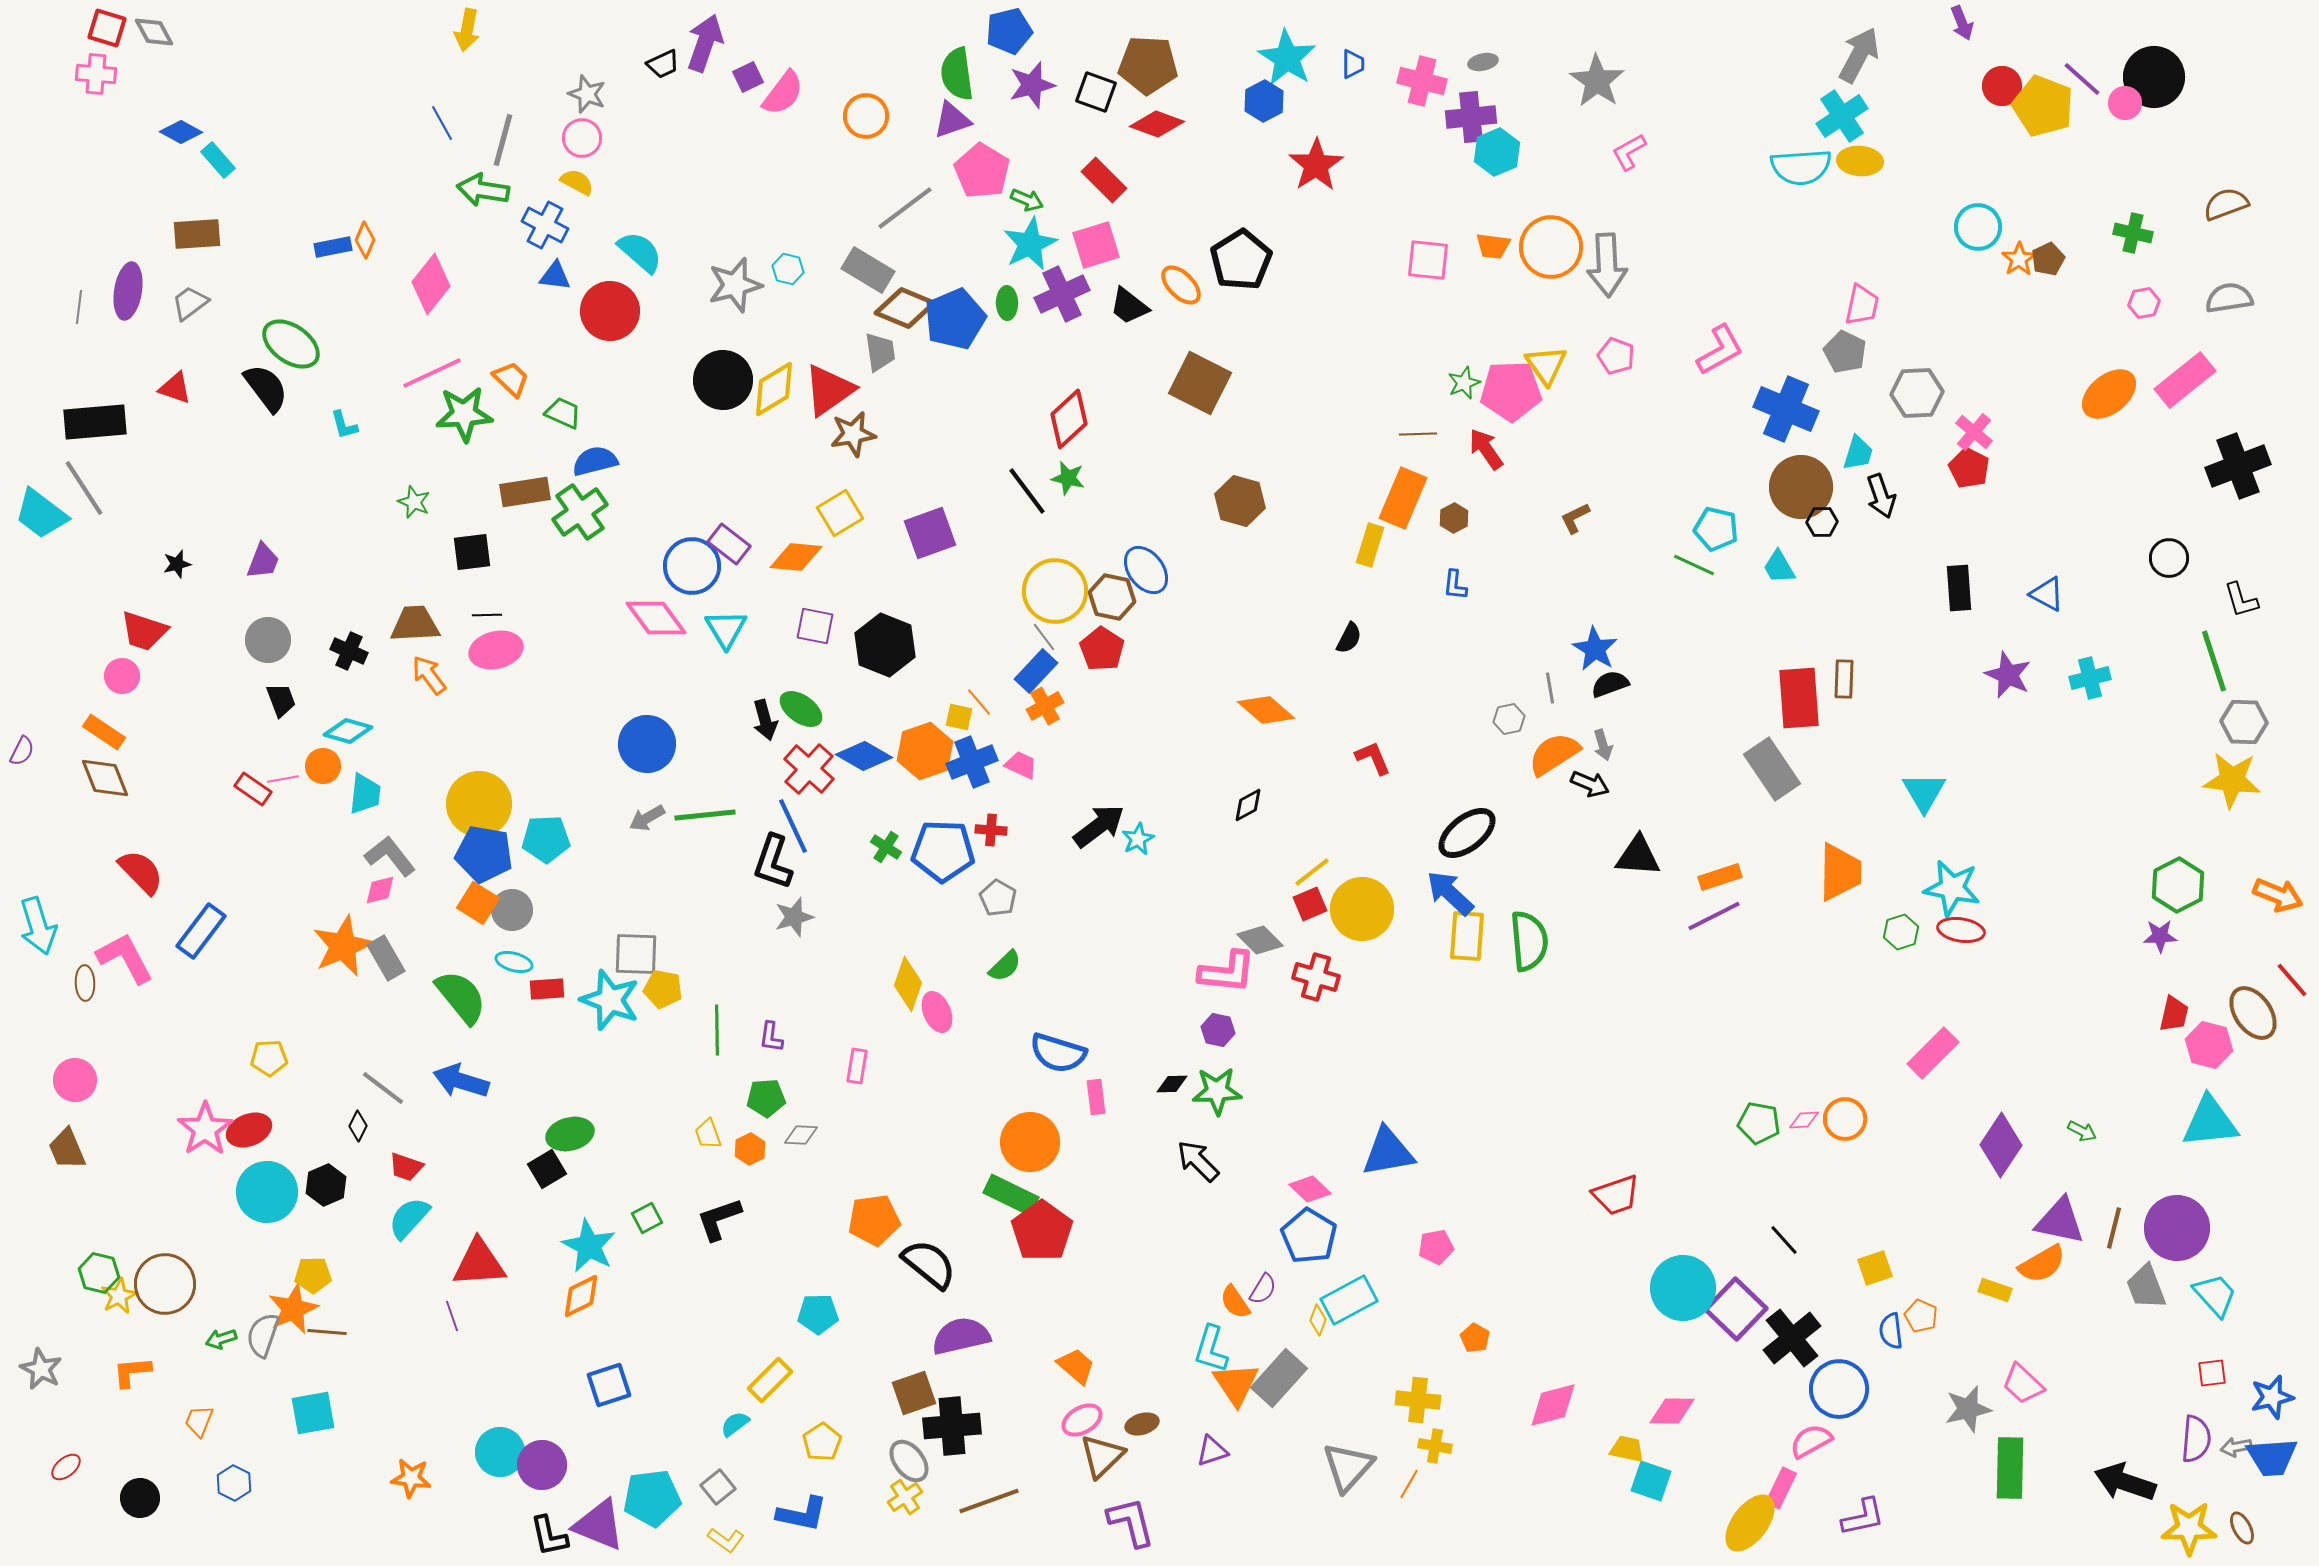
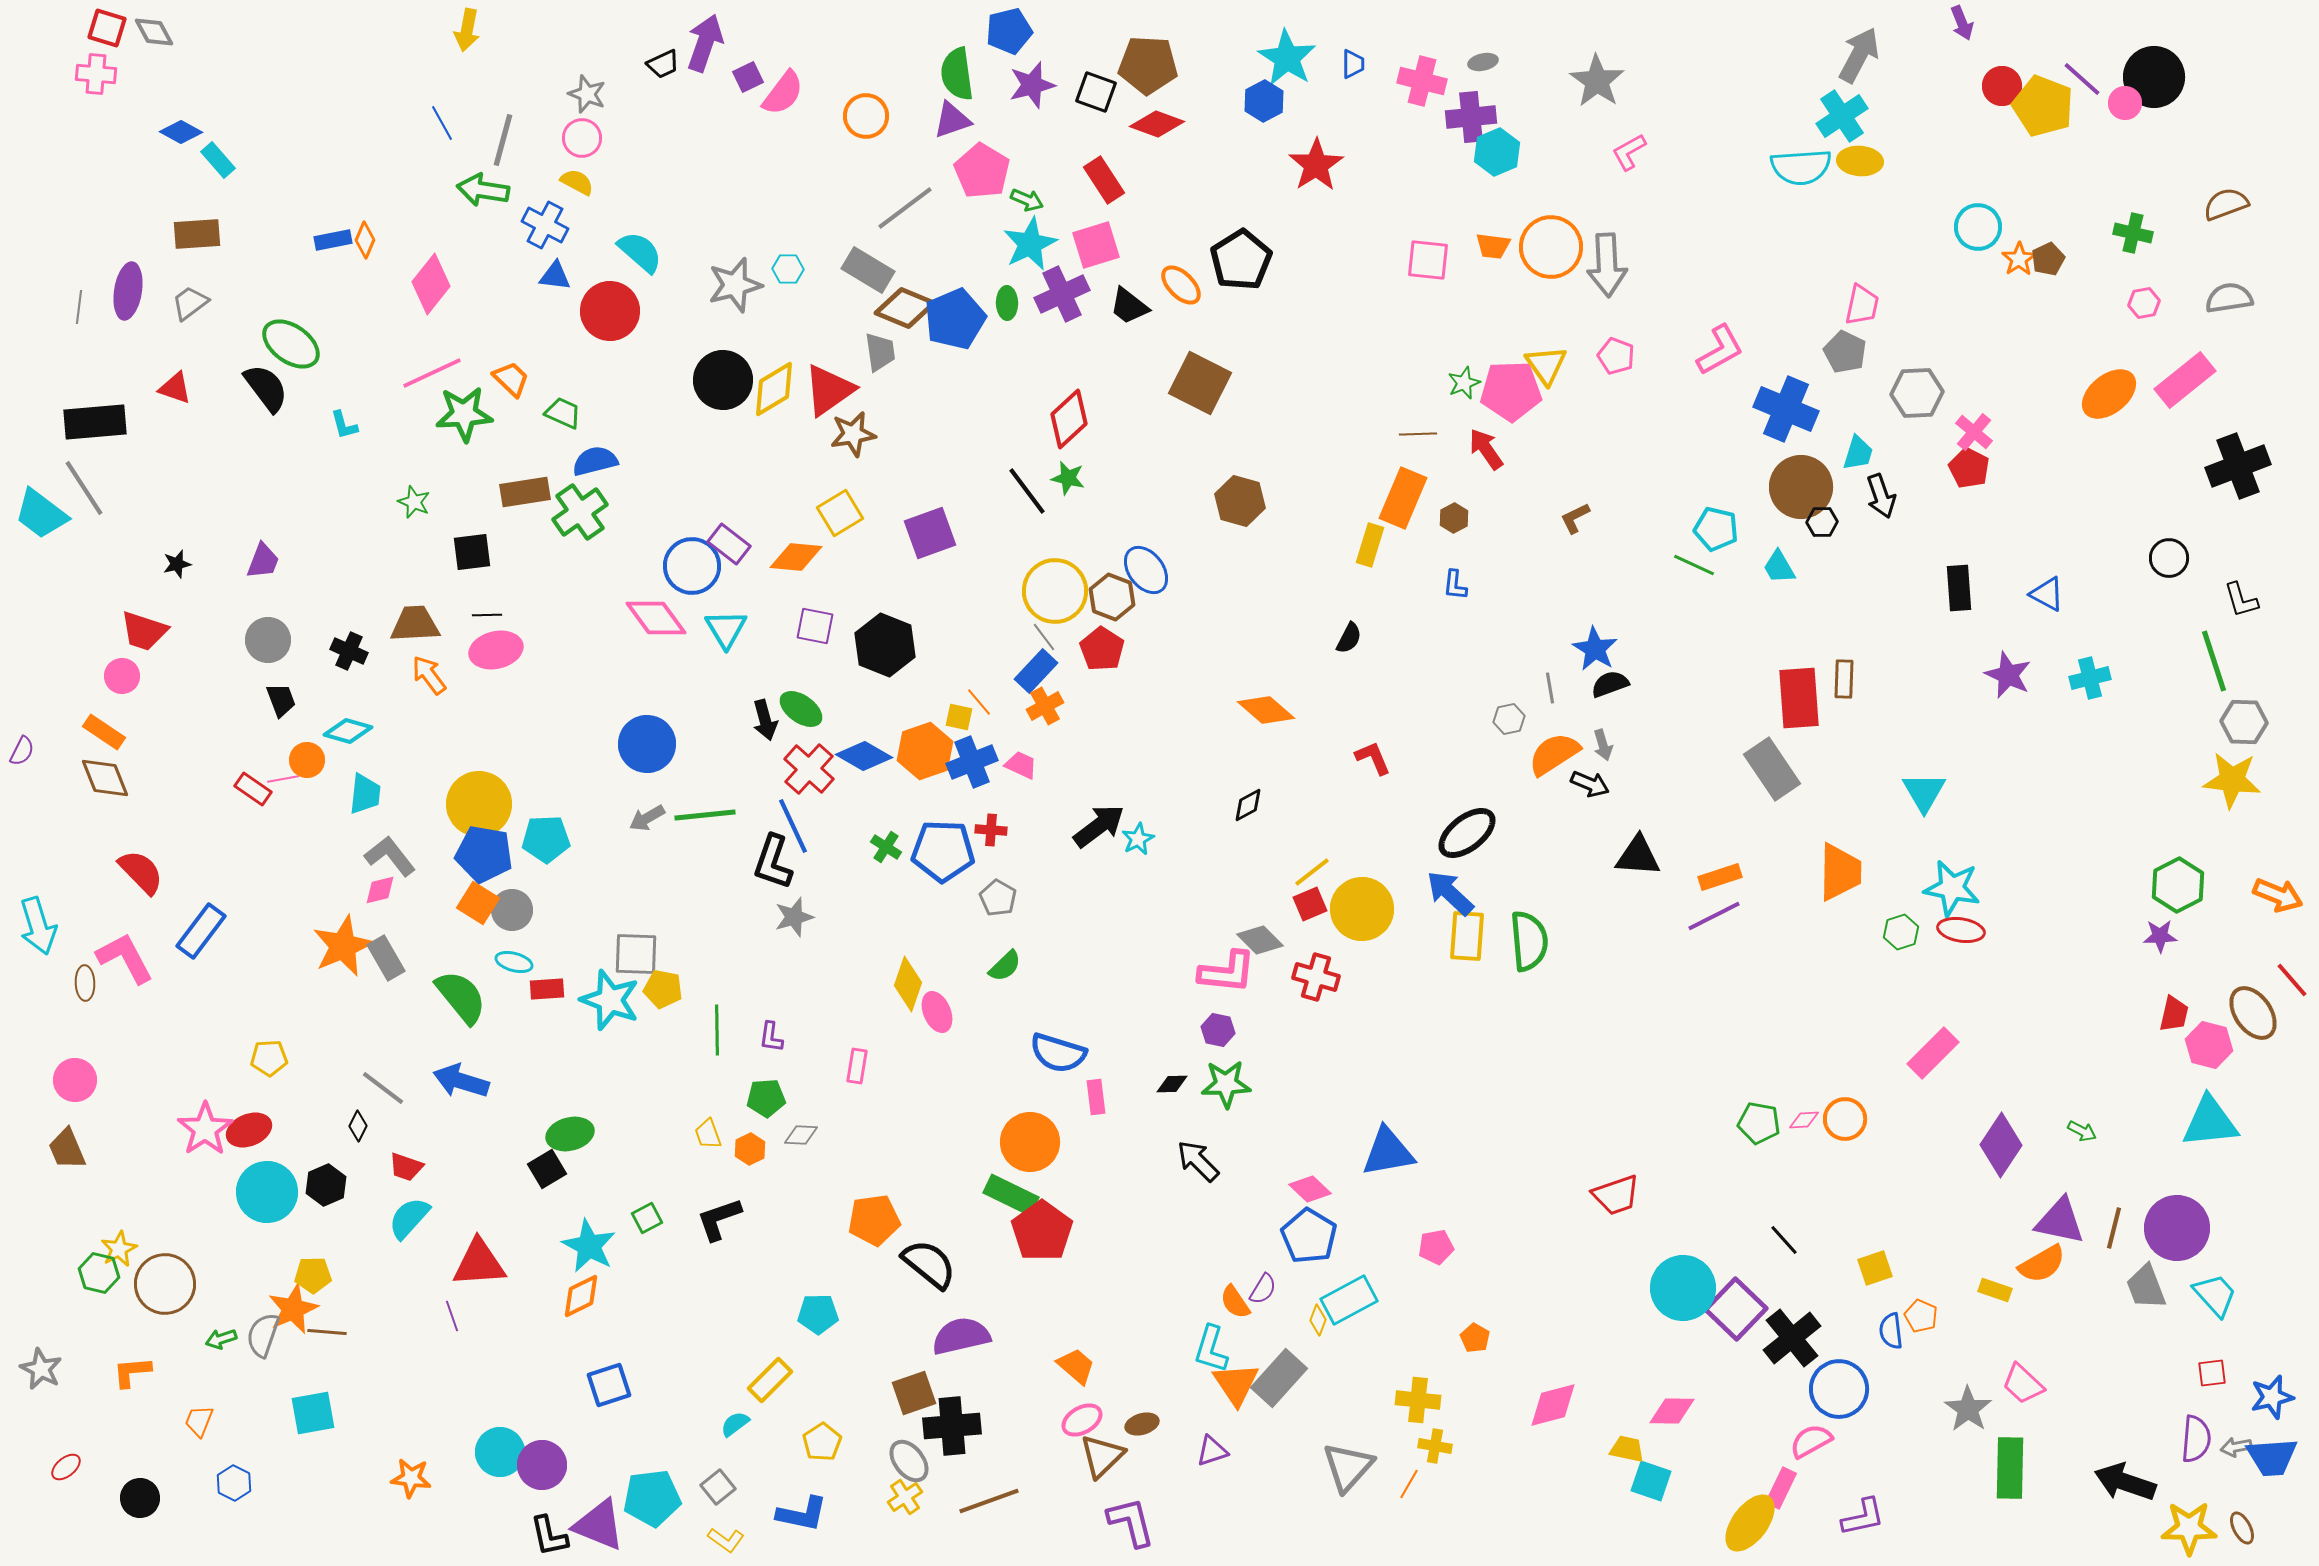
red rectangle at (1104, 180): rotated 12 degrees clockwise
blue rectangle at (333, 247): moved 7 px up
cyan hexagon at (788, 269): rotated 12 degrees counterclockwise
brown hexagon at (1112, 597): rotated 9 degrees clockwise
orange circle at (323, 766): moved 16 px left, 6 px up
green star at (1217, 1091): moved 9 px right, 7 px up
yellow star at (119, 1296): moved 47 px up
gray star at (1968, 1409): rotated 24 degrees counterclockwise
